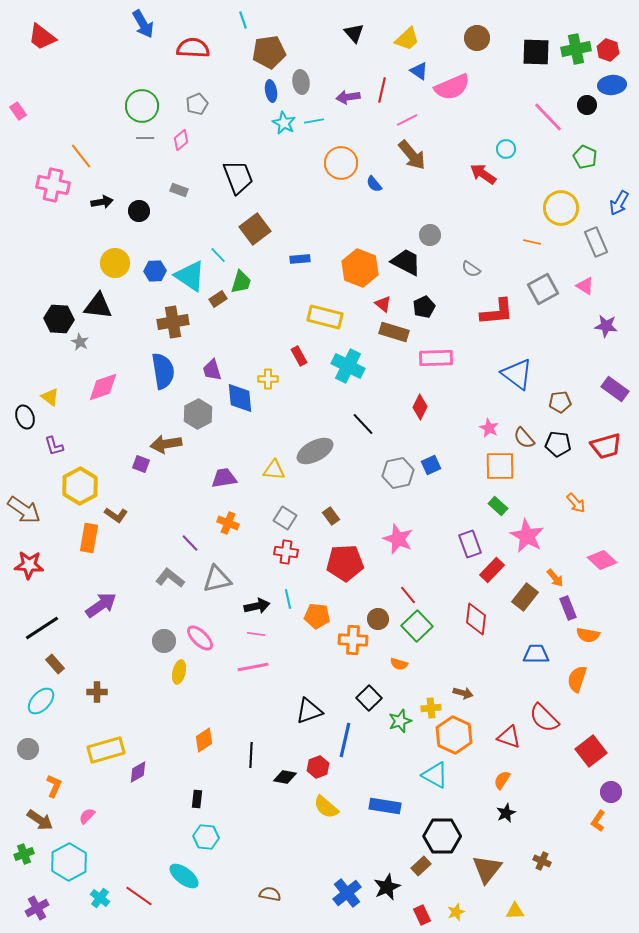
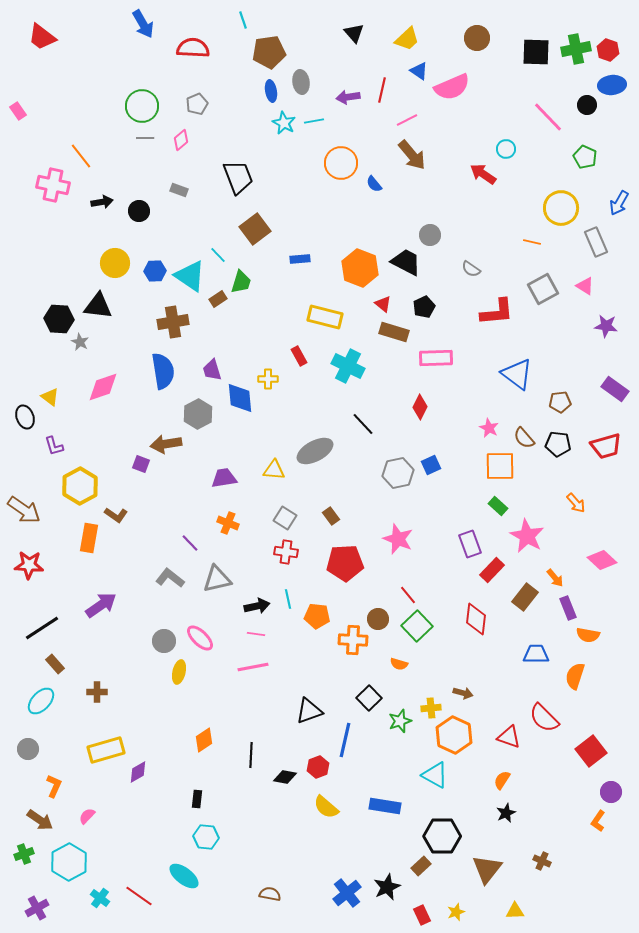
orange semicircle at (577, 679): moved 2 px left, 3 px up
